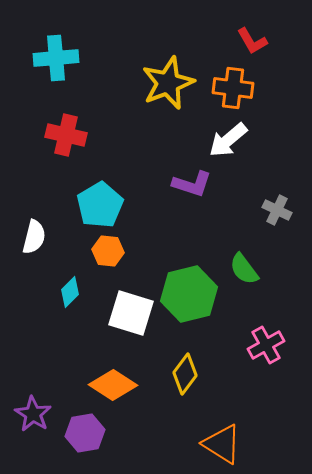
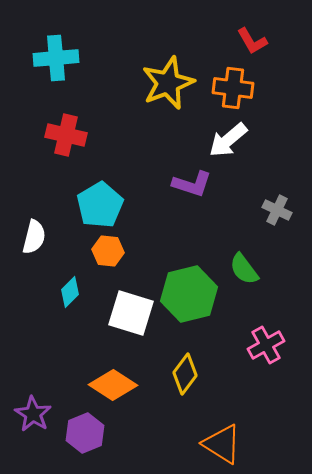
purple hexagon: rotated 12 degrees counterclockwise
